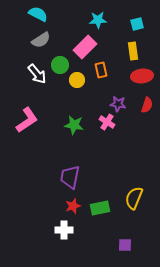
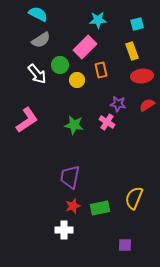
yellow rectangle: moved 1 px left; rotated 12 degrees counterclockwise
red semicircle: rotated 140 degrees counterclockwise
